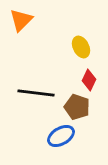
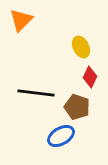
red diamond: moved 1 px right, 3 px up
